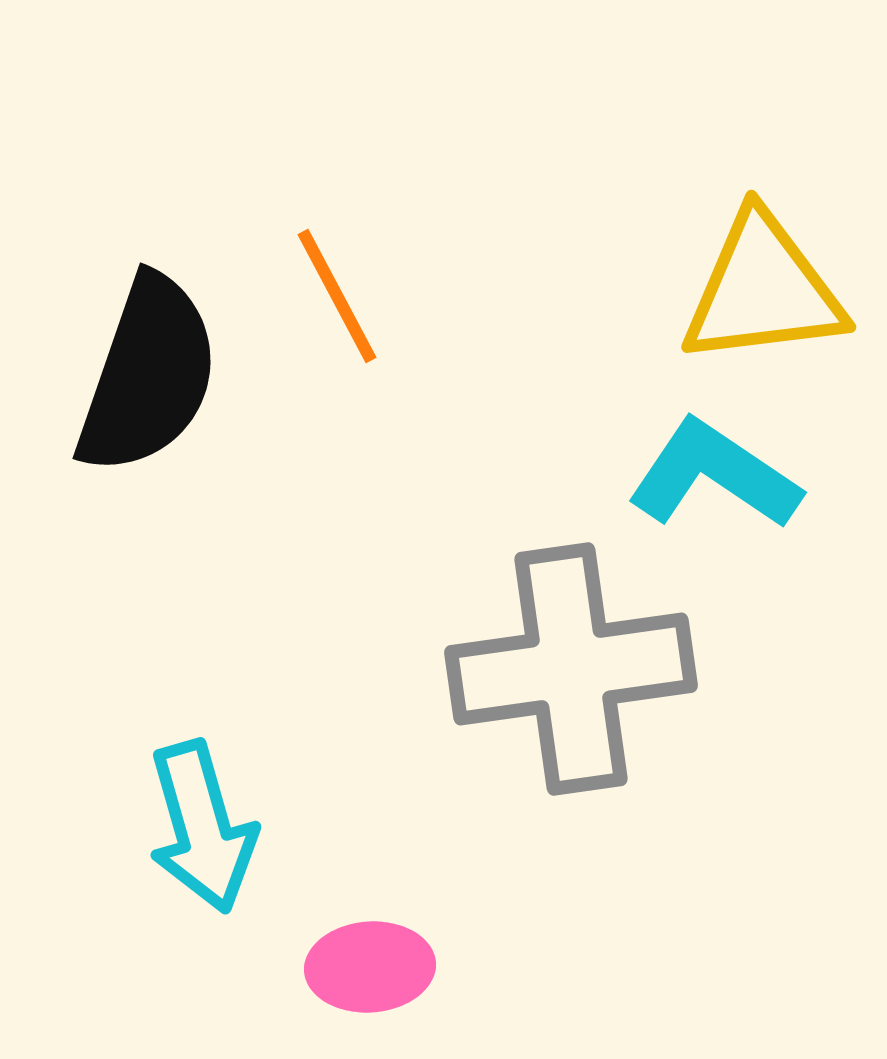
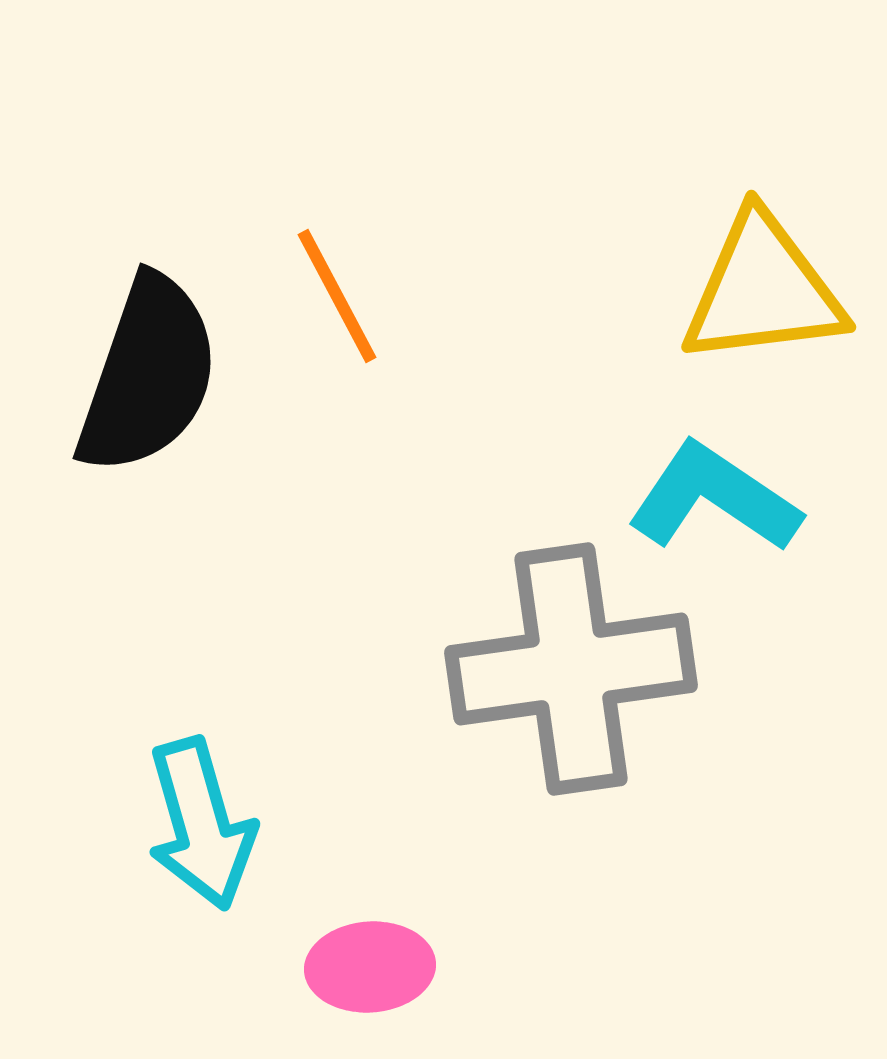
cyan L-shape: moved 23 px down
cyan arrow: moved 1 px left, 3 px up
